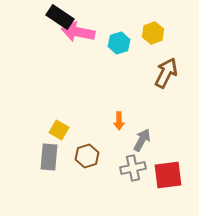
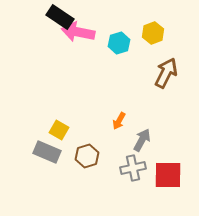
orange arrow: rotated 30 degrees clockwise
gray rectangle: moved 2 px left, 5 px up; rotated 72 degrees counterclockwise
red square: rotated 8 degrees clockwise
